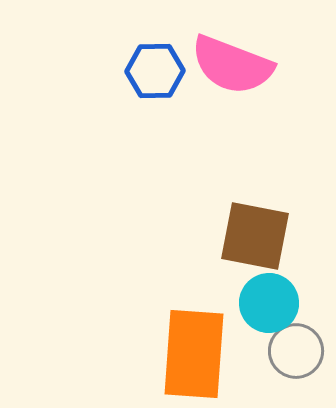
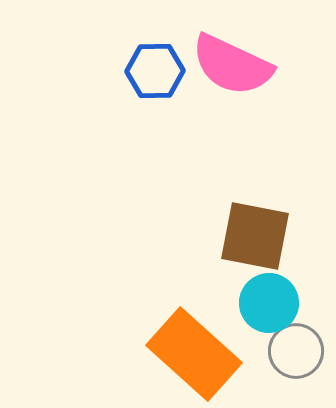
pink semicircle: rotated 4 degrees clockwise
orange rectangle: rotated 52 degrees counterclockwise
